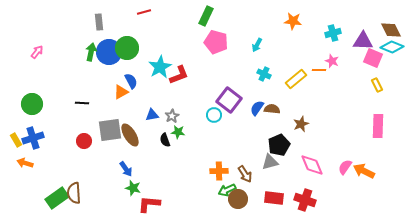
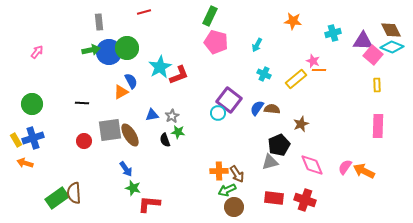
green rectangle at (206, 16): moved 4 px right
green arrow at (91, 52): moved 2 px up; rotated 66 degrees clockwise
pink square at (373, 58): moved 3 px up; rotated 18 degrees clockwise
pink star at (332, 61): moved 19 px left
yellow rectangle at (377, 85): rotated 24 degrees clockwise
cyan circle at (214, 115): moved 4 px right, 2 px up
brown arrow at (245, 174): moved 8 px left
brown circle at (238, 199): moved 4 px left, 8 px down
